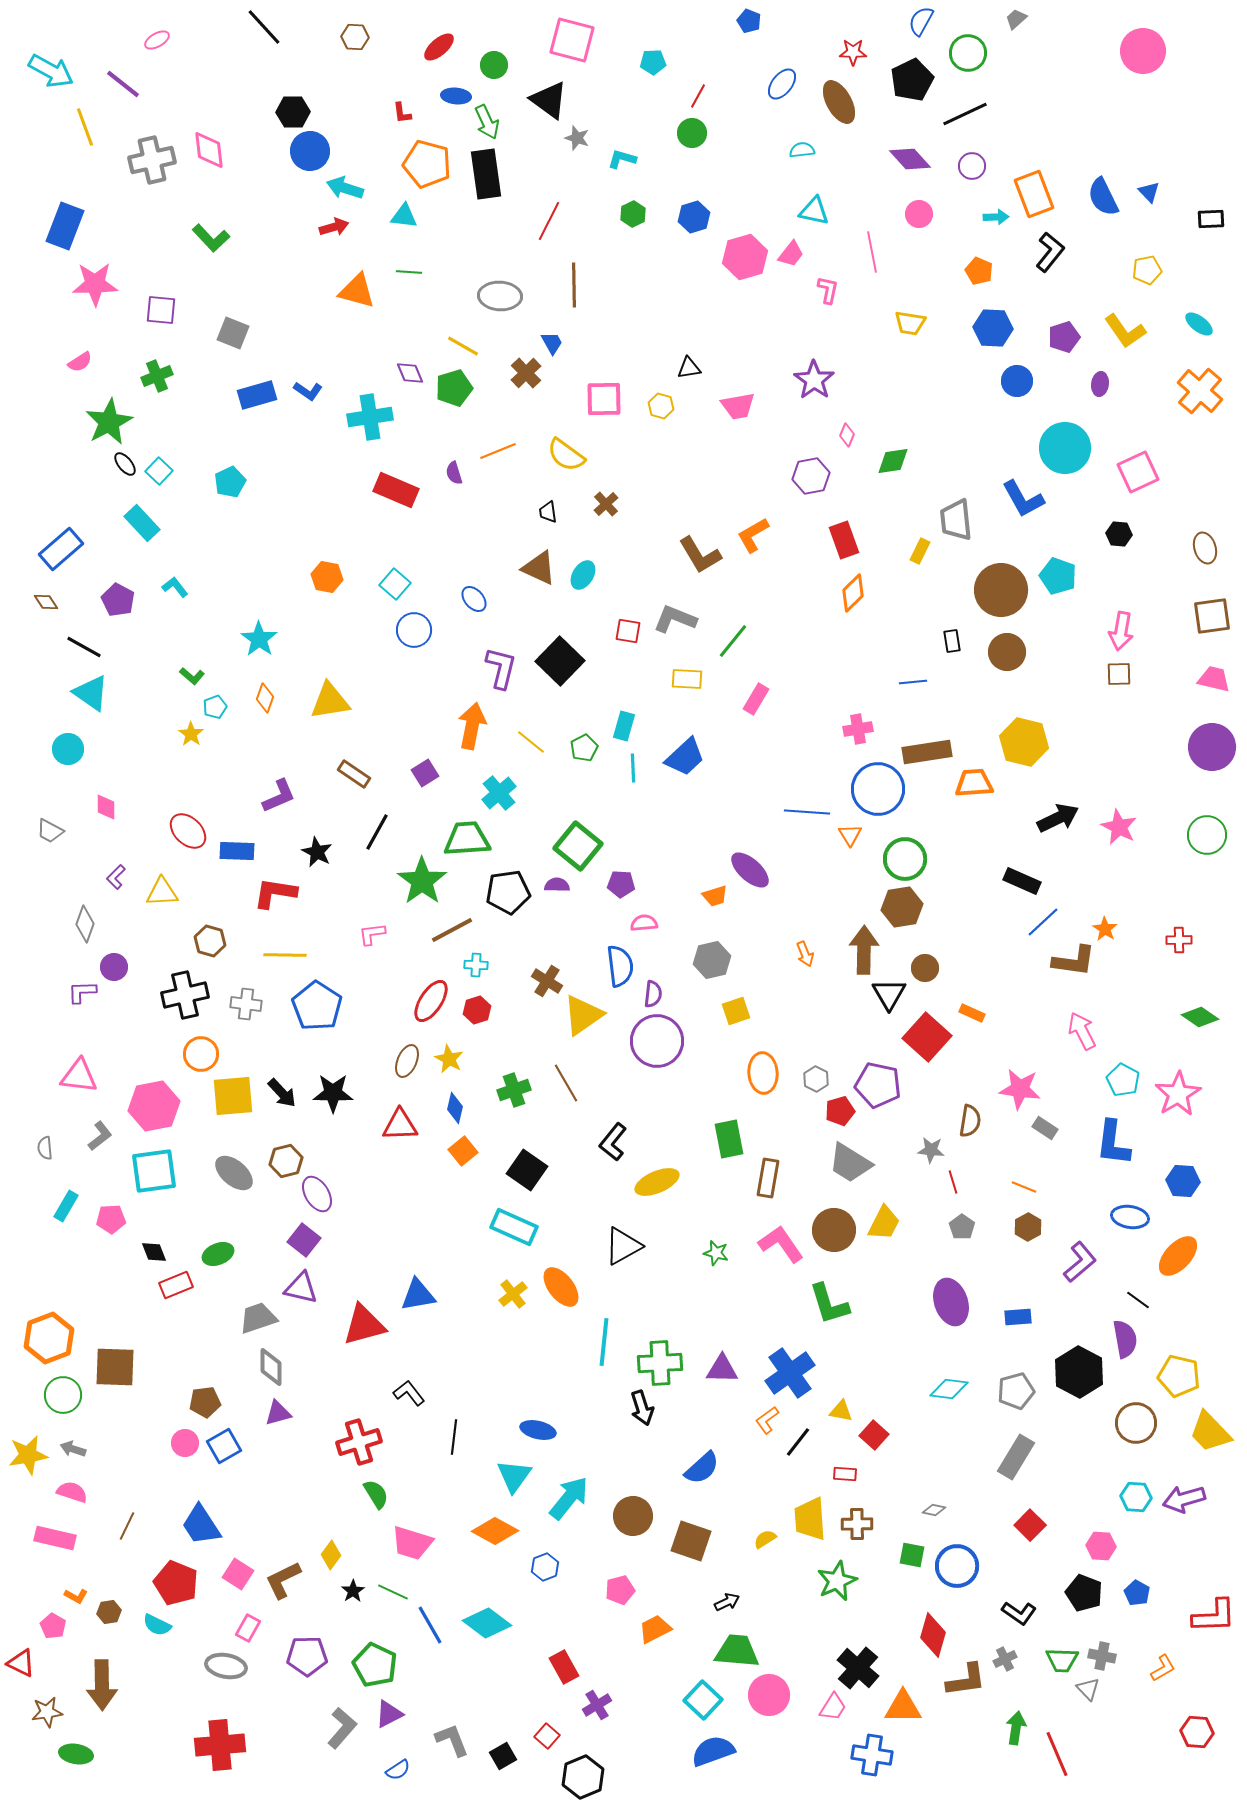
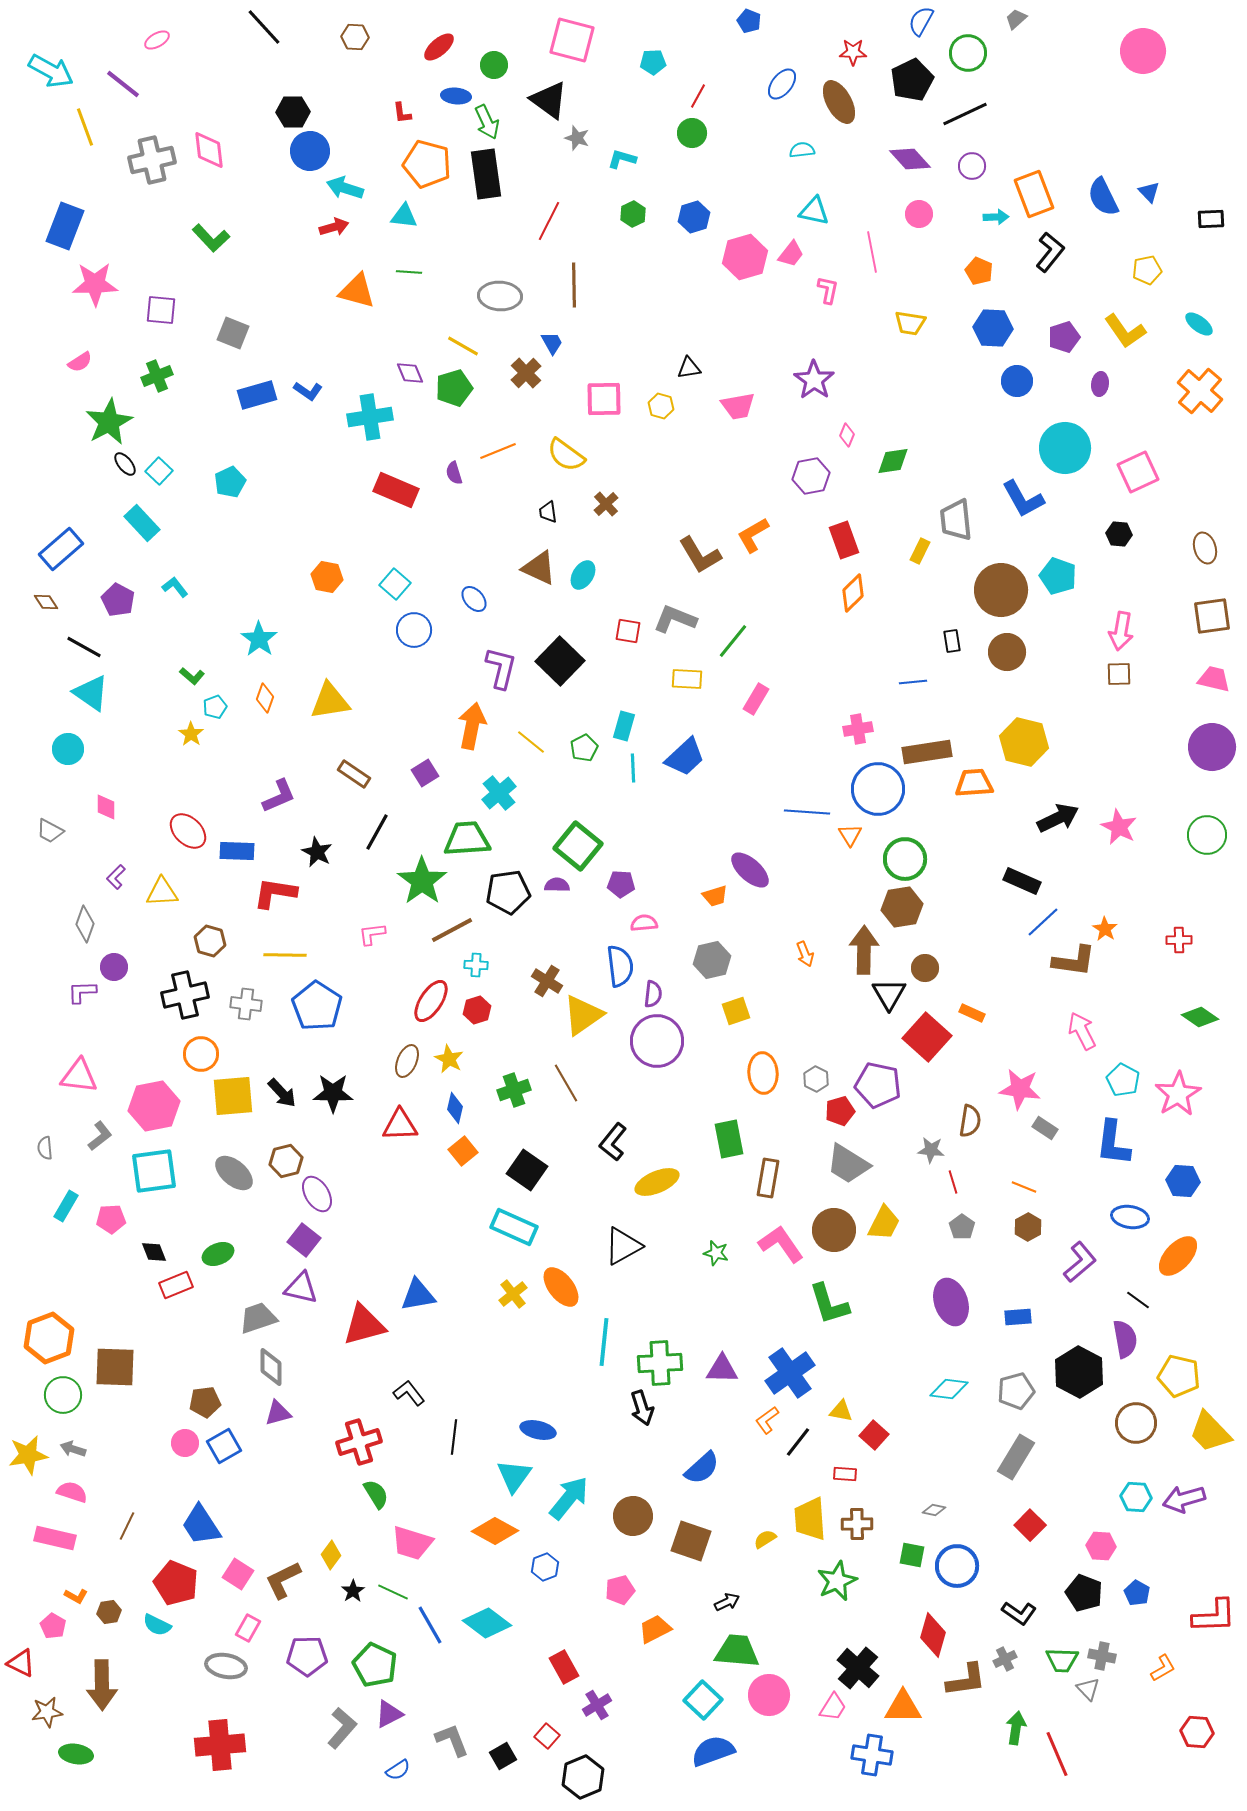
gray trapezoid at (850, 1163): moved 2 px left, 1 px down
